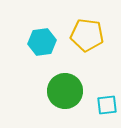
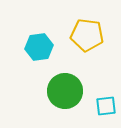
cyan hexagon: moved 3 px left, 5 px down
cyan square: moved 1 px left, 1 px down
